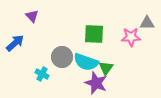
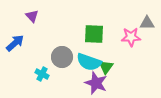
cyan semicircle: moved 3 px right
green triangle: moved 1 px up
